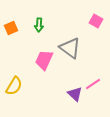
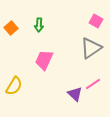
orange square: rotated 16 degrees counterclockwise
gray triangle: moved 21 px right; rotated 50 degrees clockwise
